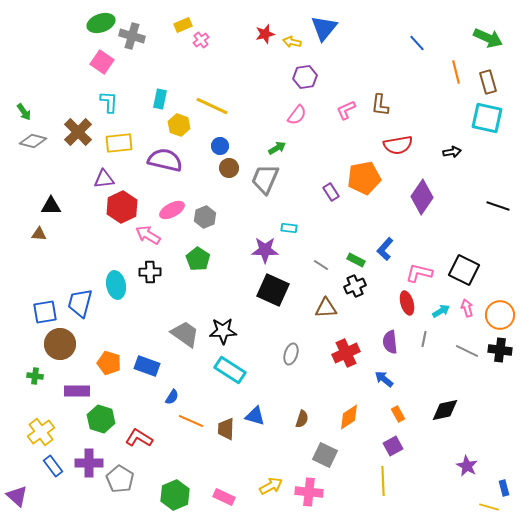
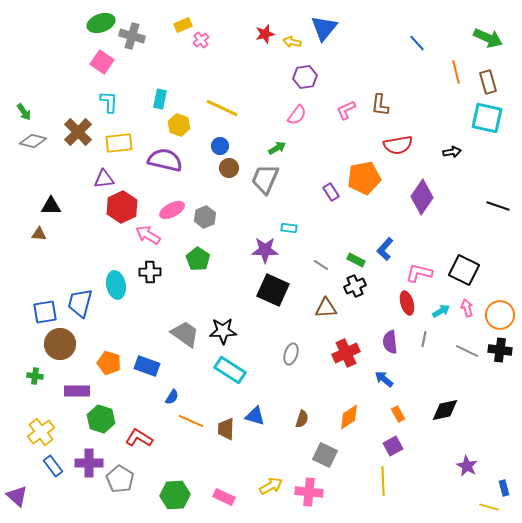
yellow line at (212, 106): moved 10 px right, 2 px down
green hexagon at (175, 495): rotated 20 degrees clockwise
